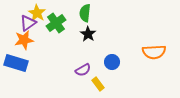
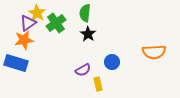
yellow rectangle: rotated 24 degrees clockwise
